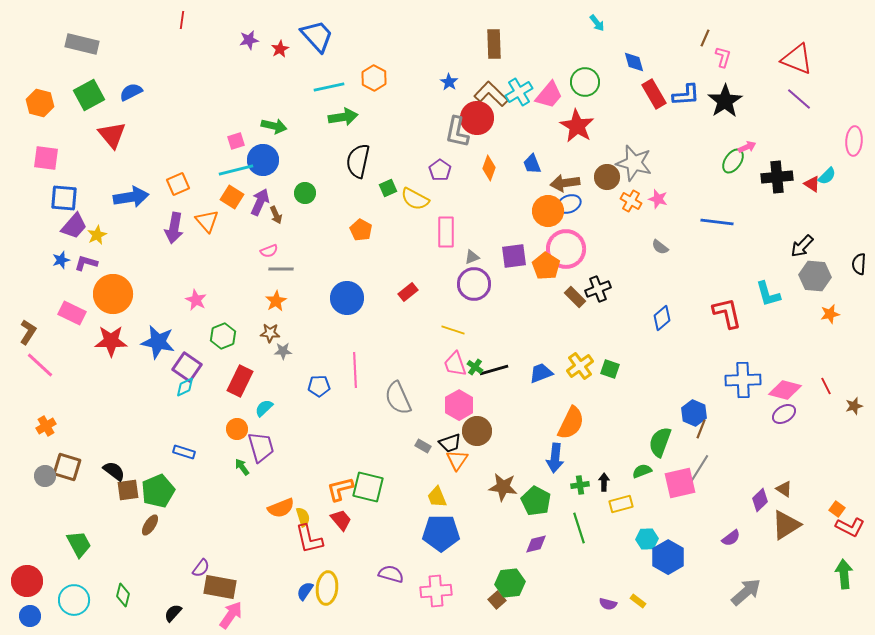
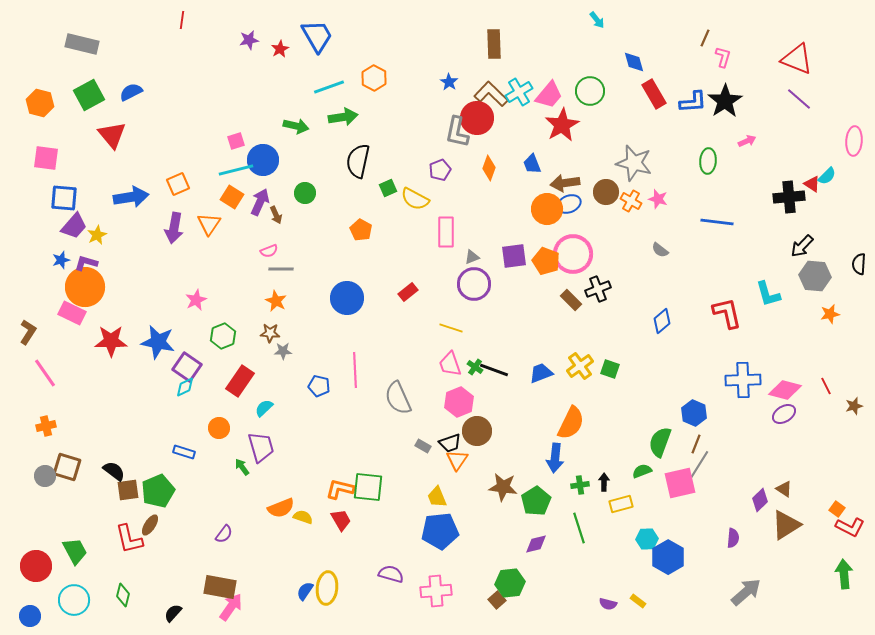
cyan arrow at (597, 23): moved 3 px up
blue trapezoid at (317, 36): rotated 12 degrees clockwise
green circle at (585, 82): moved 5 px right, 9 px down
cyan line at (329, 87): rotated 8 degrees counterclockwise
blue L-shape at (686, 95): moved 7 px right, 7 px down
green arrow at (274, 126): moved 22 px right
red star at (577, 126): moved 15 px left, 1 px up; rotated 12 degrees clockwise
pink arrow at (747, 147): moved 6 px up
green ellipse at (733, 161): moved 25 px left; rotated 30 degrees counterclockwise
purple pentagon at (440, 170): rotated 15 degrees clockwise
brown circle at (607, 177): moved 1 px left, 15 px down
black cross at (777, 177): moved 12 px right, 20 px down
orange circle at (548, 211): moved 1 px left, 2 px up
orange triangle at (207, 221): moved 2 px right, 3 px down; rotated 15 degrees clockwise
gray semicircle at (660, 247): moved 3 px down
pink circle at (566, 249): moved 7 px right, 5 px down
orange pentagon at (546, 266): moved 5 px up; rotated 12 degrees counterclockwise
orange circle at (113, 294): moved 28 px left, 7 px up
brown rectangle at (575, 297): moved 4 px left, 3 px down
pink star at (196, 300): rotated 20 degrees clockwise
orange star at (276, 301): rotated 15 degrees counterclockwise
blue diamond at (662, 318): moved 3 px down
yellow line at (453, 330): moved 2 px left, 2 px up
pink trapezoid at (455, 364): moved 5 px left
pink line at (40, 365): moved 5 px right, 8 px down; rotated 12 degrees clockwise
black line at (494, 370): rotated 36 degrees clockwise
red rectangle at (240, 381): rotated 8 degrees clockwise
blue pentagon at (319, 386): rotated 15 degrees clockwise
pink hexagon at (459, 405): moved 3 px up; rotated 8 degrees clockwise
orange cross at (46, 426): rotated 18 degrees clockwise
orange circle at (237, 429): moved 18 px left, 1 px up
brown line at (701, 429): moved 5 px left, 15 px down
gray line at (699, 469): moved 4 px up
green square at (368, 487): rotated 8 degrees counterclockwise
orange L-shape at (340, 489): rotated 28 degrees clockwise
green pentagon at (536, 501): rotated 12 degrees clockwise
yellow semicircle at (303, 517): rotated 54 degrees counterclockwise
red trapezoid at (341, 520): rotated 10 degrees clockwise
blue pentagon at (441, 533): moved 1 px left, 2 px up; rotated 6 degrees counterclockwise
purple semicircle at (731, 538): moved 2 px right; rotated 48 degrees counterclockwise
red L-shape at (309, 539): moved 180 px left
green trapezoid at (79, 544): moved 4 px left, 7 px down
purple semicircle at (201, 568): moved 23 px right, 34 px up
red circle at (27, 581): moved 9 px right, 15 px up
pink arrow at (231, 615): moved 8 px up
